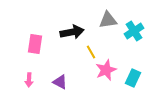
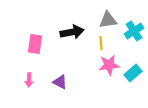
yellow line: moved 10 px right, 9 px up; rotated 24 degrees clockwise
pink star: moved 3 px right, 5 px up; rotated 15 degrees clockwise
cyan rectangle: moved 5 px up; rotated 24 degrees clockwise
